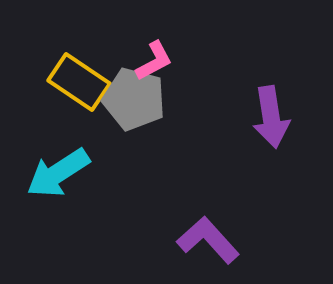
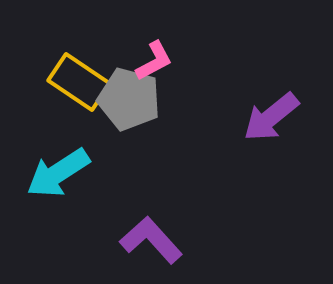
gray pentagon: moved 5 px left
purple arrow: rotated 60 degrees clockwise
purple L-shape: moved 57 px left
